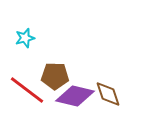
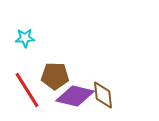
cyan star: rotated 12 degrees clockwise
red line: rotated 21 degrees clockwise
brown diamond: moved 5 px left, 1 px down; rotated 12 degrees clockwise
